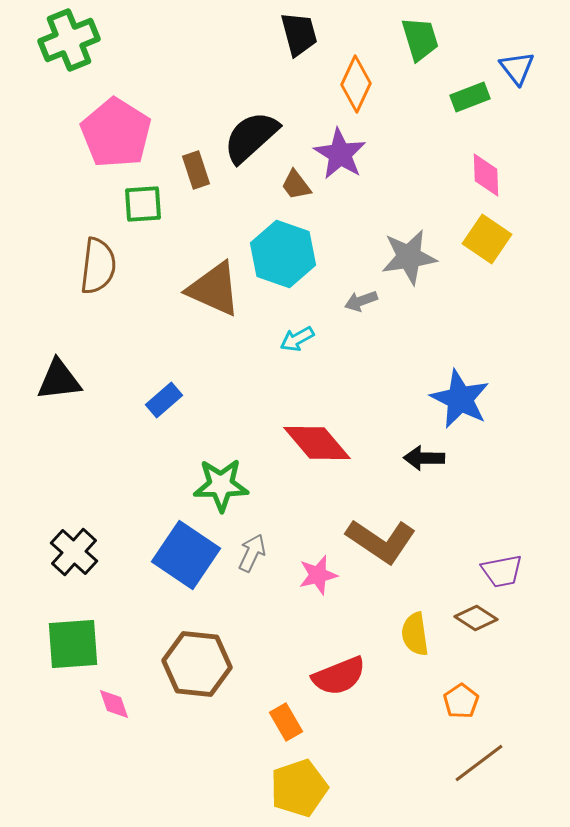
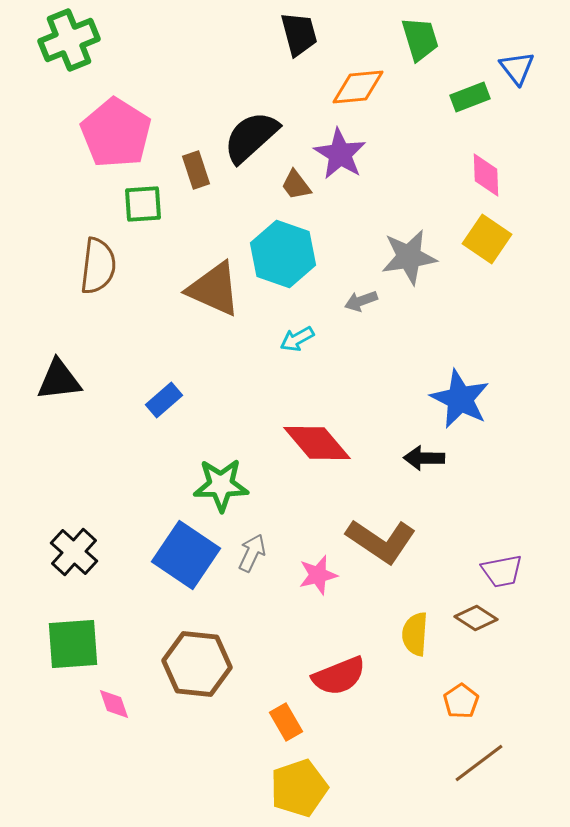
orange diamond at (356, 84): moved 2 px right, 3 px down; rotated 60 degrees clockwise
yellow semicircle at (415, 634): rotated 12 degrees clockwise
